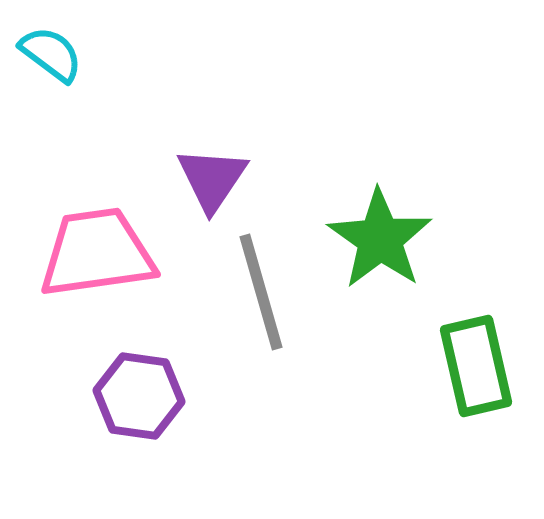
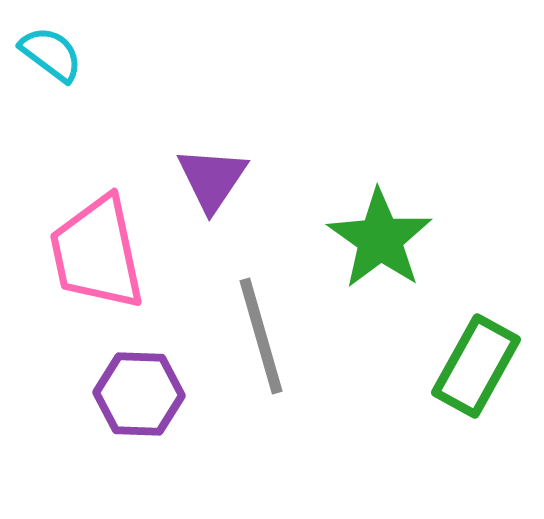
pink trapezoid: rotated 94 degrees counterclockwise
gray line: moved 44 px down
green rectangle: rotated 42 degrees clockwise
purple hexagon: moved 2 px up; rotated 6 degrees counterclockwise
